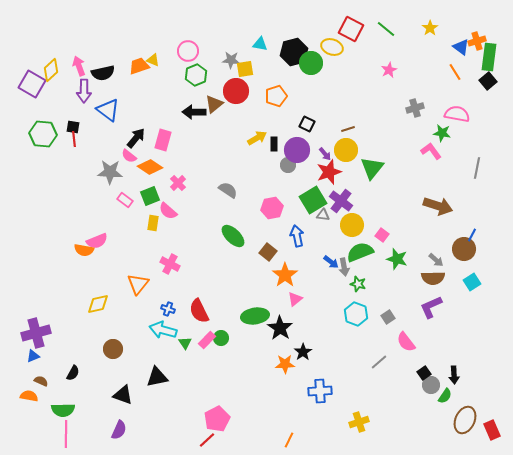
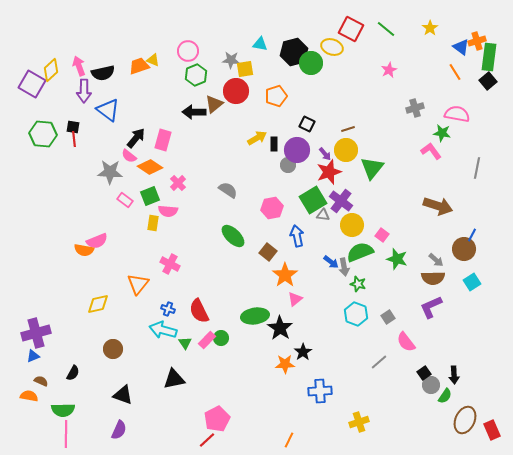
pink semicircle at (168, 211): rotated 36 degrees counterclockwise
black triangle at (157, 377): moved 17 px right, 2 px down
